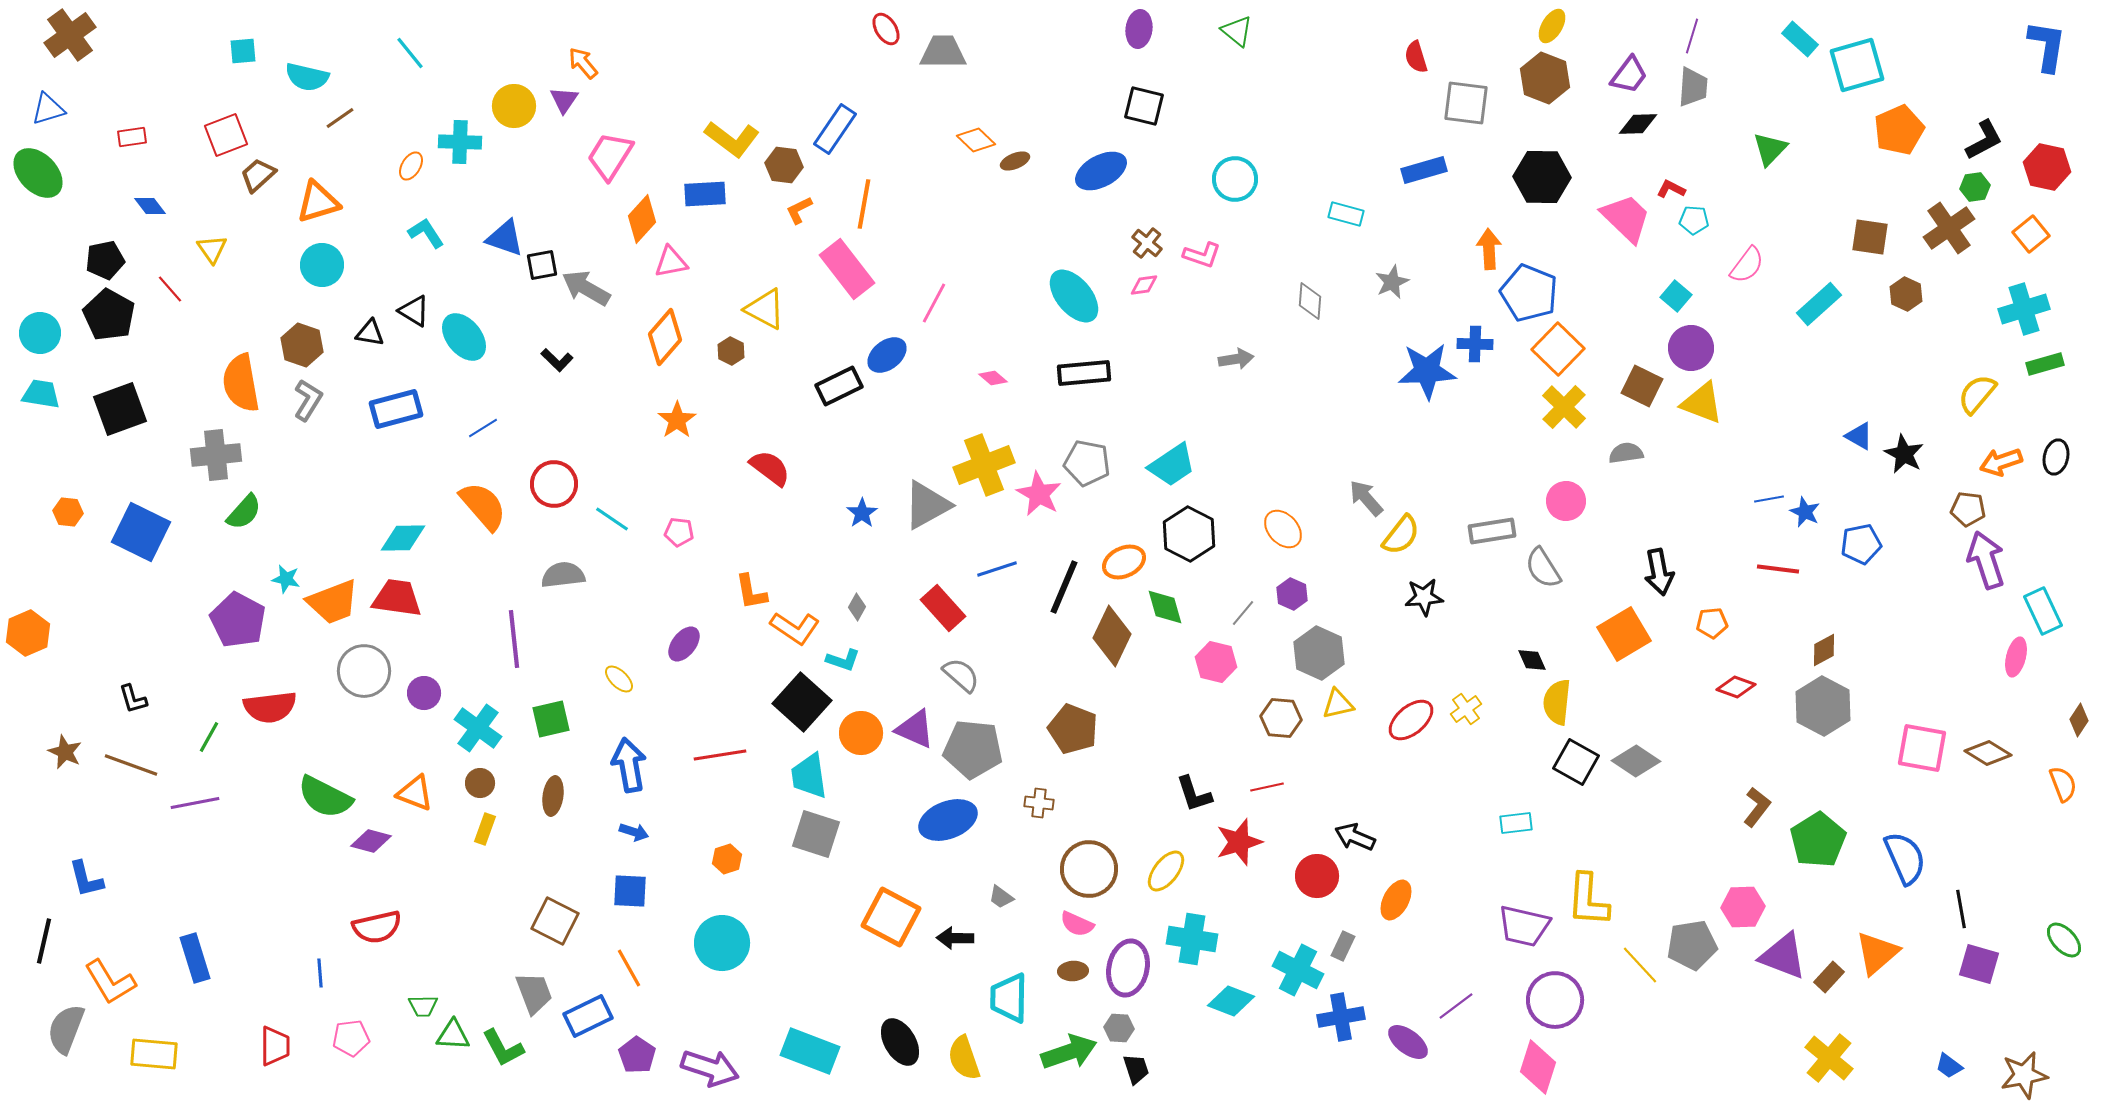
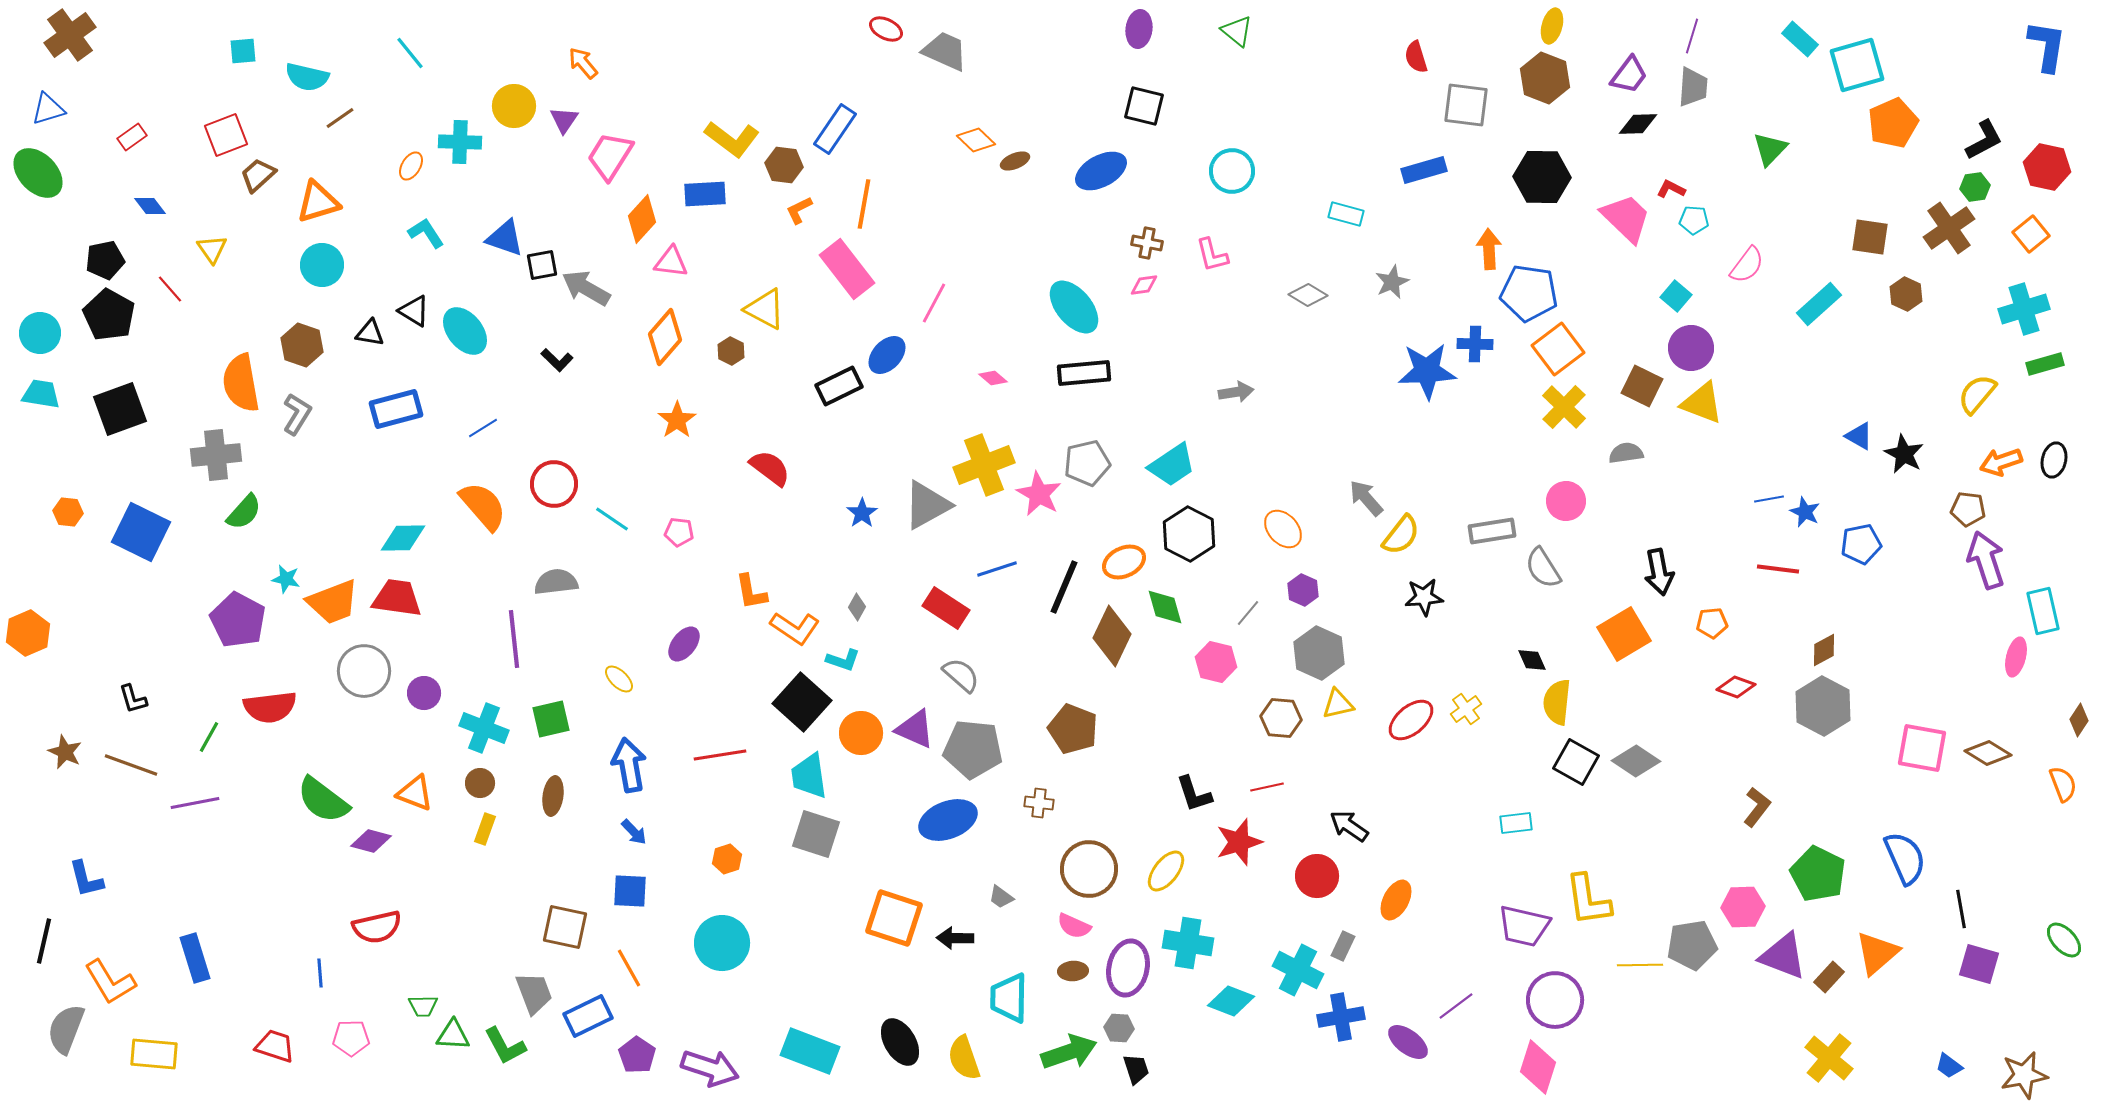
yellow ellipse at (1552, 26): rotated 16 degrees counterclockwise
red ellipse at (886, 29): rotated 32 degrees counterclockwise
gray trapezoid at (943, 52): moved 2 px right, 1 px up; rotated 24 degrees clockwise
purple triangle at (564, 100): moved 20 px down
gray square at (1466, 103): moved 2 px down
orange pentagon at (1899, 130): moved 6 px left, 7 px up
red rectangle at (132, 137): rotated 28 degrees counterclockwise
cyan circle at (1235, 179): moved 3 px left, 8 px up
brown cross at (1147, 243): rotated 28 degrees counterclockwise
pink L-shape at (1202, 255): moved 10 px right; rotated 57 degrees clockwise
pink triangle at (671, 262): rotated 18 degrees clockwise
blue pentagon at (1529, 293): rotated 14 degrees counterclockwise
cyan ellipse at (1074, 296): moved 11 px down
gray diamond at (1310, 301): moved 2 px left, 6 px up; rotated 63 degrees counterclockwise
cyan ellipse at (464, 337): moved 1 px right, 6 px up
orange square at (1558, 349): rotated 9 degrees clockwise
blue ellipse at (887, 355): rotated 9 degrees counterclockwise
gray arrow at (1236, 359): moved 33 px down
gray L-shape at (308, 400): moved 11 px left, 14 px down
black ellipse at (2056, 457): moved 2 px left, 3 px down
gray pentagon at (1087, 463): rotated 24 degrees counterclockwise
gray semicircle at (563, 575): moved 7 px left, 7 px down
purple hexagon at (1292, 594): moved 11 px right, 4 px up
red rectangle at (943, 608): moved 3 px right; rotated 15 degrees counterclockwise
cyan rectangle at (2043, 611): rotated 12 degrees clockwise
gray line at (1243, 613): moved 5 px right
cyan cross at (478, 728): moved 6 px right; rotated 15 degrees counterclockwise
green semicircle at (325, 797): moved 2 px left, 3 px down; rotated 10 degrees clockwise
blue arrow at (634, 832): rotated 28 degrees clockwise
black arrow at (1355, 837): moved 6 px left, 11 px up; rotated 12 degrees clockwise
green pentagon at (1818, 840): moved 34 px down; rotated 14 degrees counterclockwise
yellow L-shape at (1588, 900): rotated 12 degrees counterclockwise
orange square at (891, 917): moved 3 px right, 1 px down; rotated 10 degrees counterclockwise
brown square at (555, 921): moved 10 px right, 6 px down; rotated 15 degrees counterclockwise
pink semicircle at (1077, 924): moved 3 px left, 2 px down
cyan cross at (1192, 939): moved 4 px left, 4 px down
yellow line at (1640, 965): rotated 48 degrees counterclockwise
pink pentagon at (351, 1038): rotated 6 degrees clockwise
red trapezoid at (275, 1046): rotated 72 degrees counterclockwise
green L-shape at (503, 1048): moved 2 px right, 2 px up
